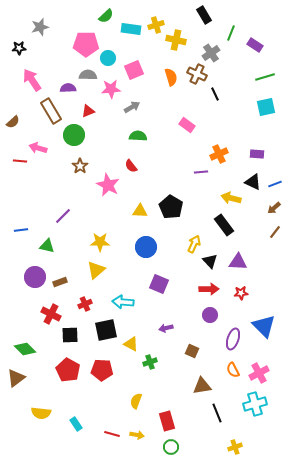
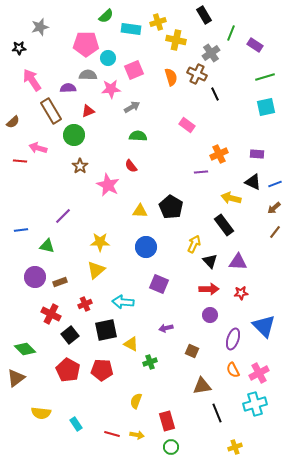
yellow cross at (156, 25): moved 2 px right, 3 px up
black square at (70, 335): rotated 36 degrees counterclockwise
